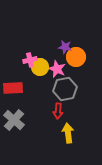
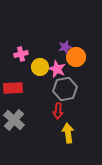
purple star: rotated 24 degrees counterclockwise
pink cross: moved 9 px left, 6 px up
